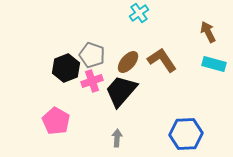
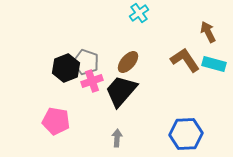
gray pentagon: moved 6 px left, 7 px down
brown L-shape: moved 23 px right
pink pentagon: rotated 20 degrees counterclockwise
